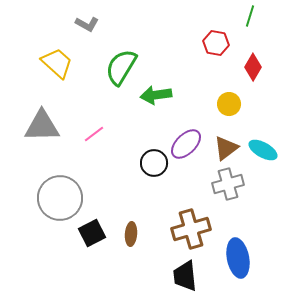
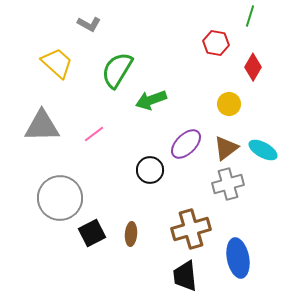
gray L-shape: moved 2 px right
green semicircle: moved 4 px left, 3 px down
green arrow: moved 5 px left, 5 px down; rotated 12 degrees counterclockwise
black circle: moved 4 px left, 7 px down
